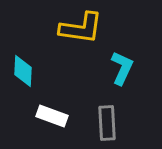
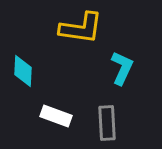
white rectangle: moved 4 px right
